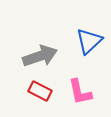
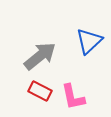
gray arrow: rotated 20 degrees counterclockwise
pink L-shape: moved 7 px left, 5 px down
